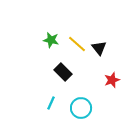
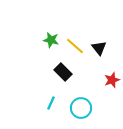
yellow line: moved 2 px left, 2 px down
